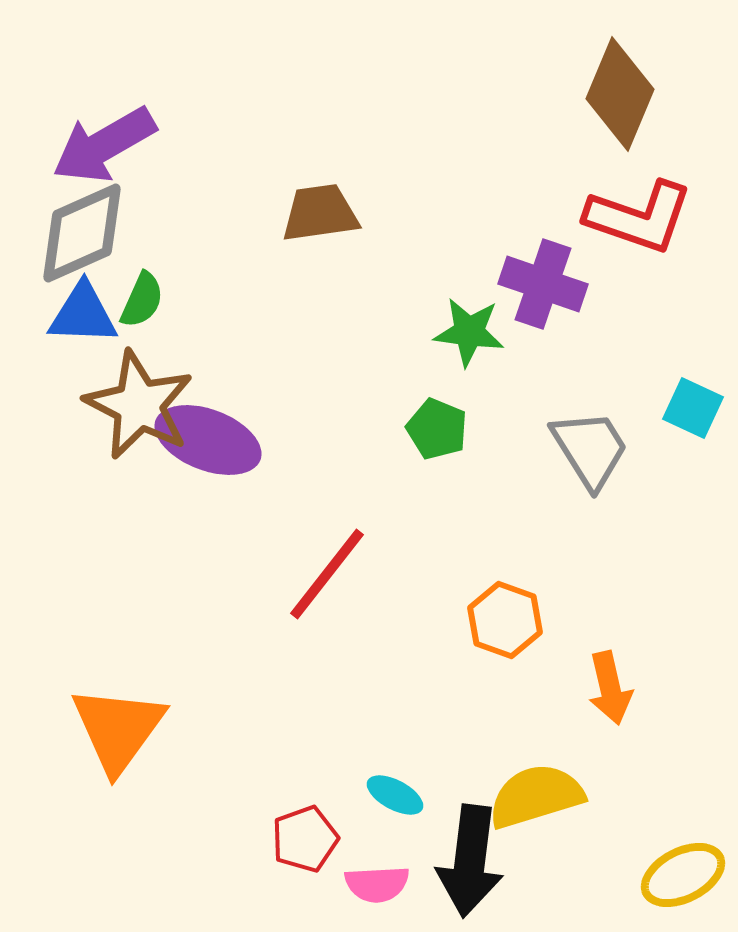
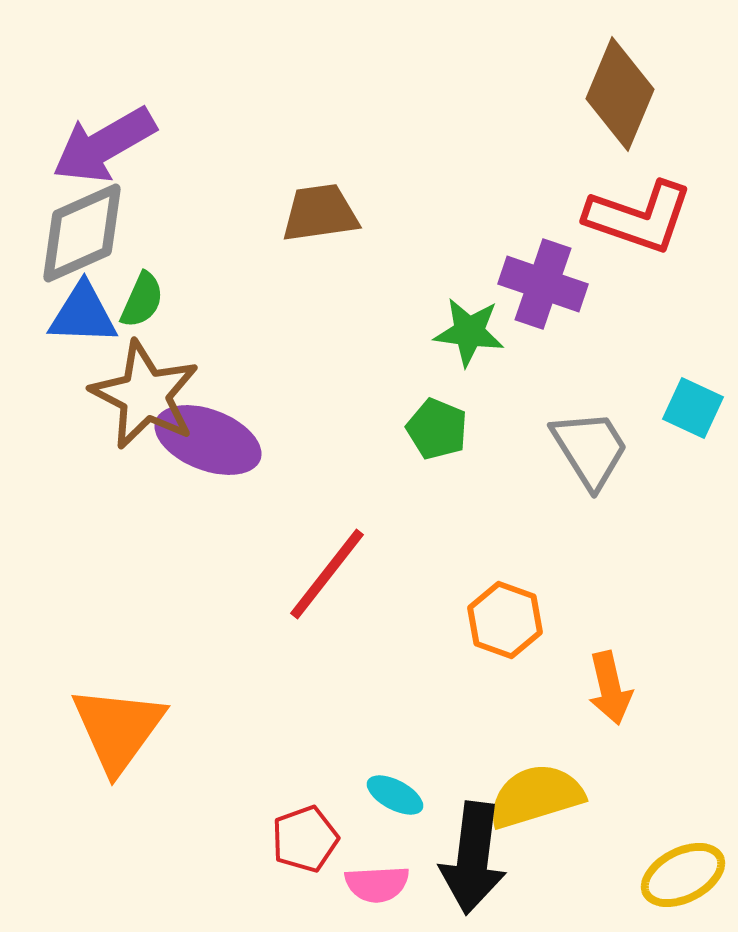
brown star: moved 6 px right, 10 px up
black arrow: moved 3 px right, 3 px up
